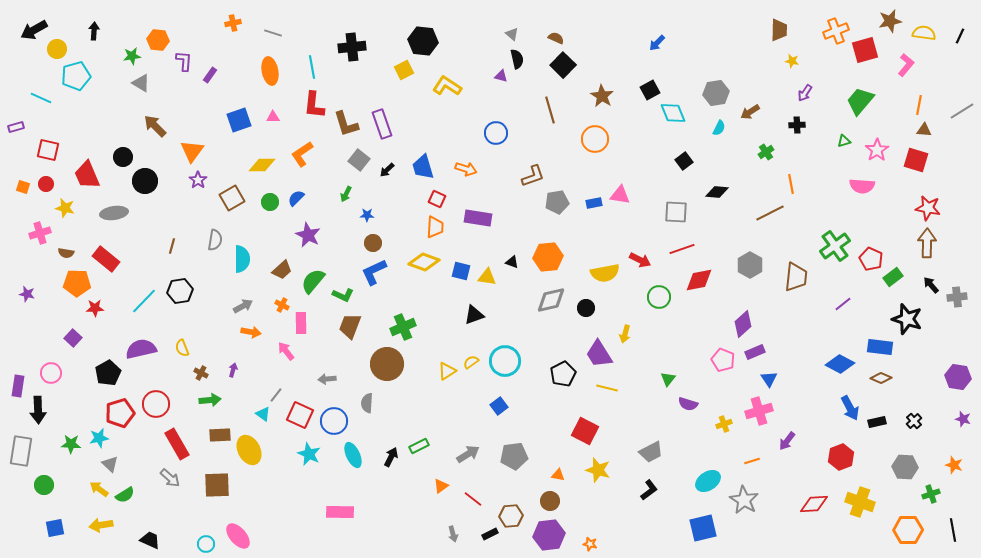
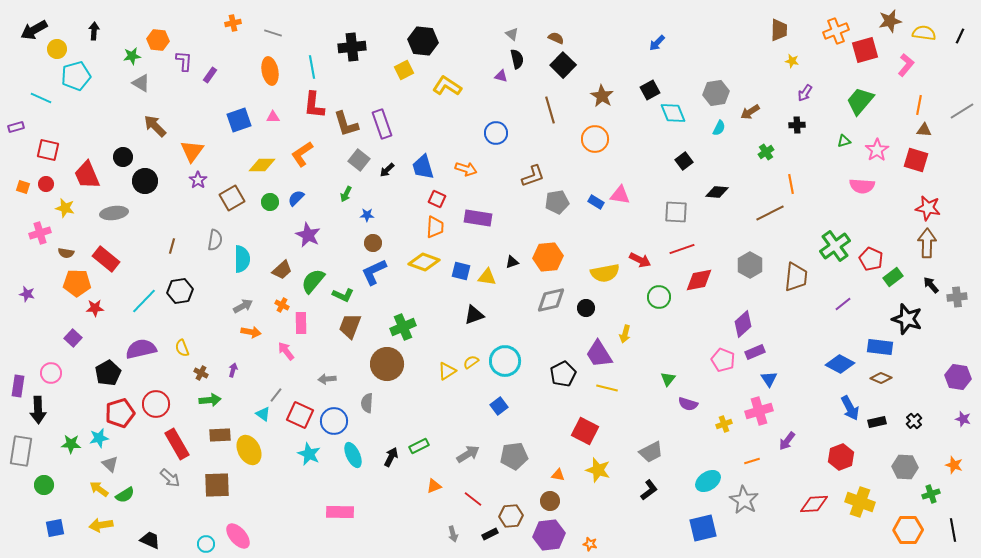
blue rectangle at (594, 203): moved 2 px right, 1 px up; rotated 42 degrees clockwise
black triangle at (512, 262): rotated 40 degrees counterclockwise
orange triangle at (441, 486): moved 7 px left; rotated 14 degrees clockwise
